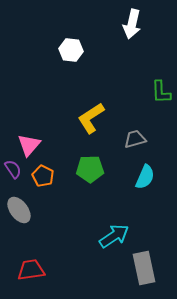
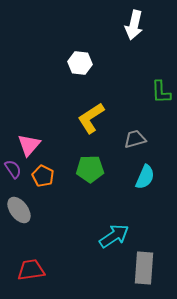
white arrow: moved 2 px right, 1 px down
white hexagon: moved 9 px right, 13 px down
gray rectangle: rotated 16 degrees clockwise
